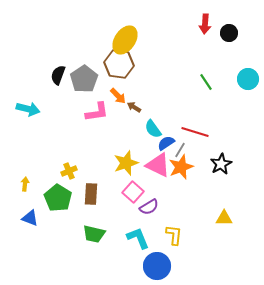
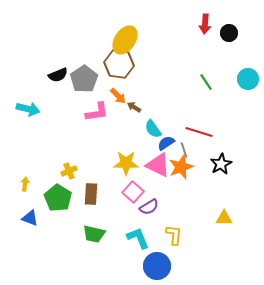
black semicircle: rotated 132 degrees counterclockwise
red line: moved 4 px right
gray line: moved 4 px right; rotated 49 degrees counterclockwise
yellow star: rotated 20 degrees clockwise
